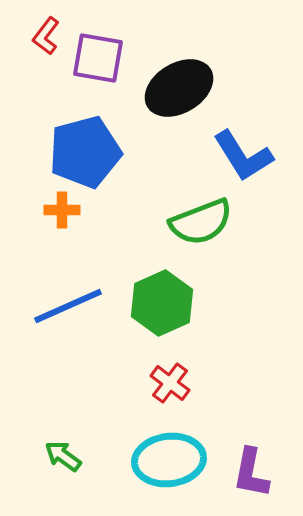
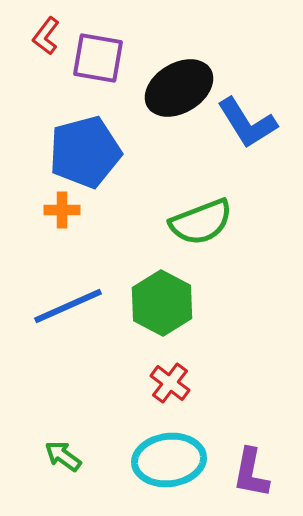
blue L-shape: moved 4 px right, 33 px up
green hexagon: rotated 8 degrees counterclockwise
